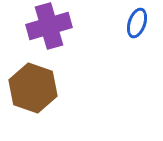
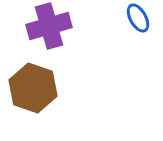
blue ellipse: moved 1 px right, 5 px up; rotated 48 degrees counterclockwise
